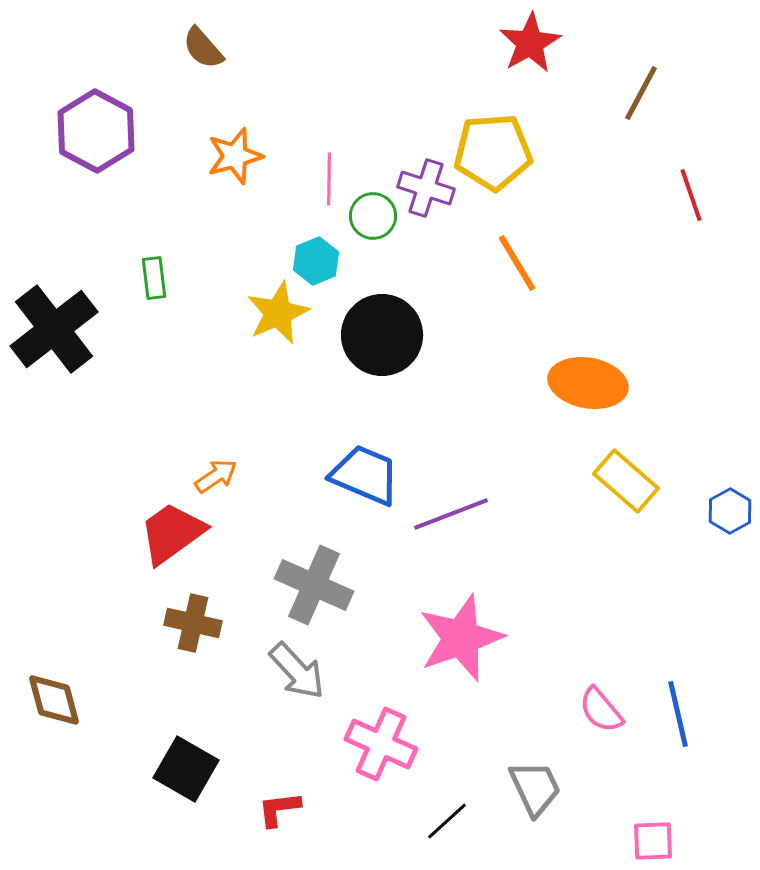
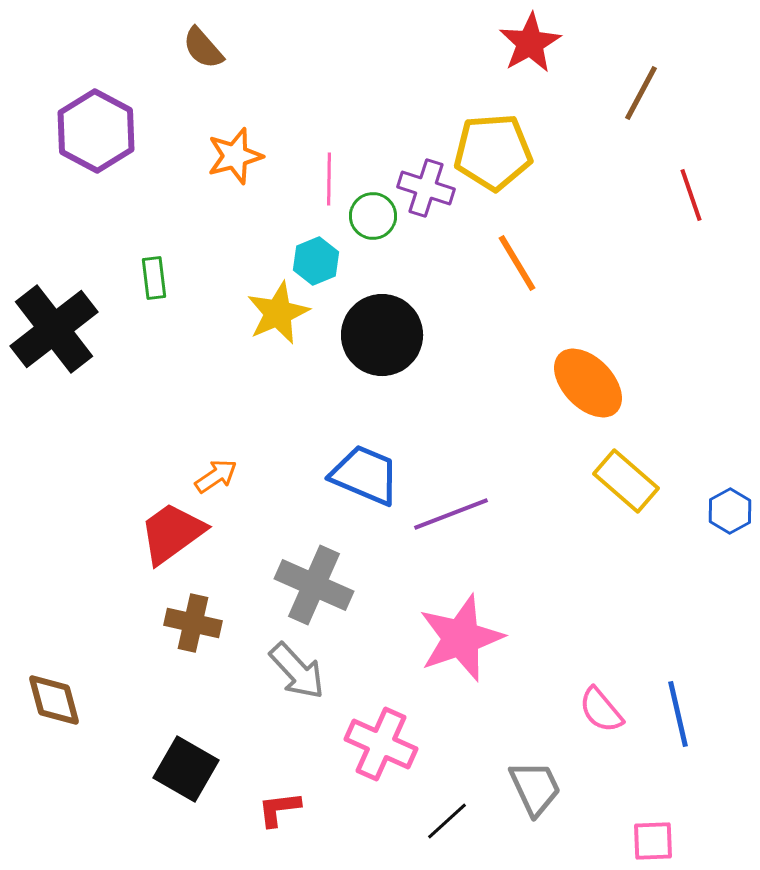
orange ellipse: rotated 36 degrees clockwise
